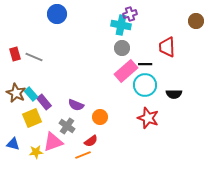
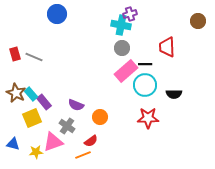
brown circle: moved 2 px right
red star: rotated 20 degrees counterclockwise
